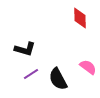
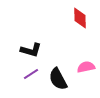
black L-shape: moved 6 px right, 1 px down
pink semicircle: moved 2 px left; rotated 48 degrees counterclockwise
